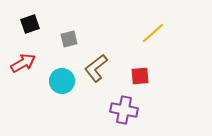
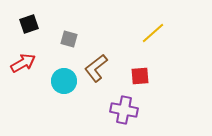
black square: moved 1 px left
gray square: rotated 30 degrees clockwise
cyan circle: moved 2 px right
